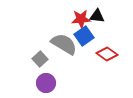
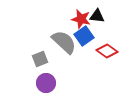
red star: rotated 18 degrees clockwise
gray semicircle: moved 2 px up; rotated 12 degrees clockwise
red diamond: moved 3 px up
gray square: rotated 21 degrees clockwise
